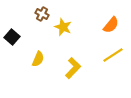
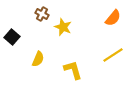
orange semicircle: moved 2 px right, 7 px up
yellow L-shape: moved 2 px down; rotated 60 degrees counterclockwise
